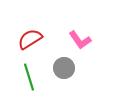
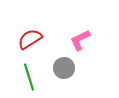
pink L-shape: rotated 100 degrees clockwise
